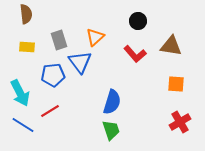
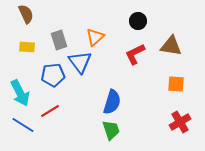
brown semicircle: rotated 18 degrees counterclockwise
red L-shape: rotated 105 degrees clockwise
